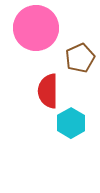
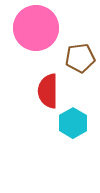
brown pentagon: rotated 16 degrees clockwise
cyan hexagon: moved 2 px right
